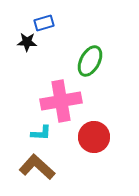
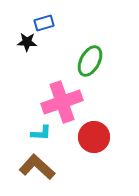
pink cross: moved 1 px right, 1 px down; rotated 9 degrees counterclockwise
